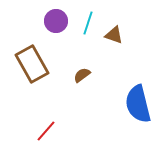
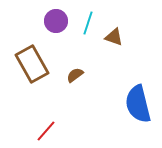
brown triangle: moved 2 px down
brown semicircle: moved 7 px left
